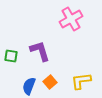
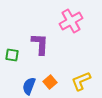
pink cross: moved 2 px down
purple L-shape: moved 7 px up; rotated 20 degrees clockwise
green square: moved 1 px right, 1 px up
yellow L-shape: rotated 15 degrees counterclockwise
